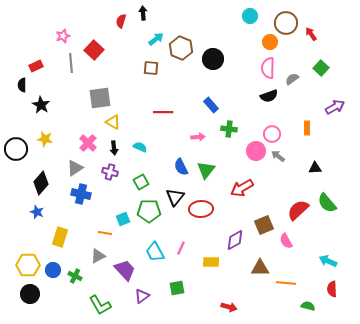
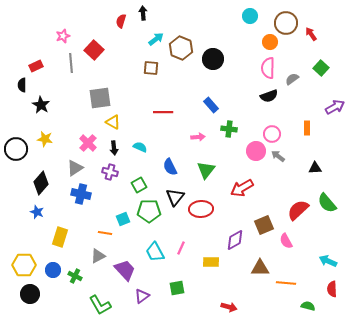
blue semicircle at (181, 167): moved 11 px left
green square at (141, 182): moved 2 px left, 3 px down
yellow hexagon at (28, 265): moved 4 px left
